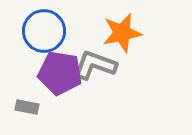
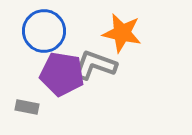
orange star: rotated 24 degrees clockwise
purple pentagon: moved 2 px right, 1 px down
